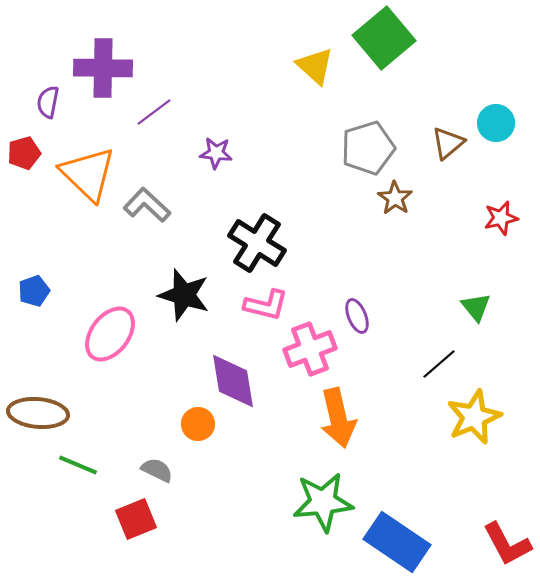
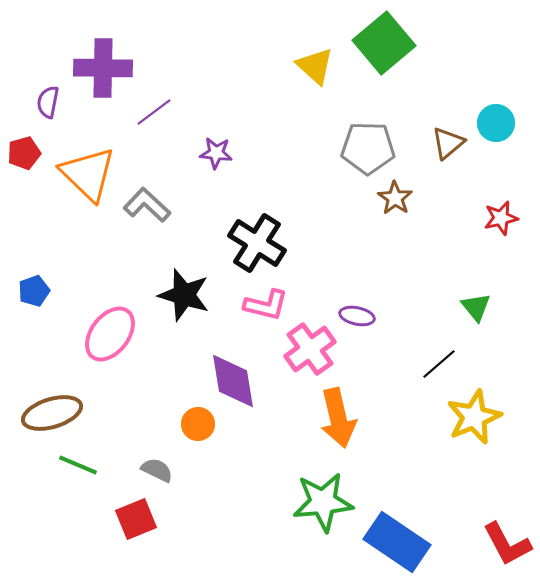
green square: moved 5 px down
gray pentagon: rotated 18 degrees clockwise
purple ellipse: rotated 56 degrees counterclockwise
pink cross: rotated 15 degrees counterclockwise
brown ellipse: moved 14 px right; rotated 22 degrees counterclockwise
